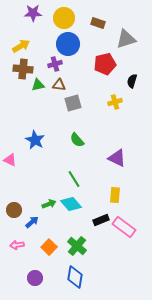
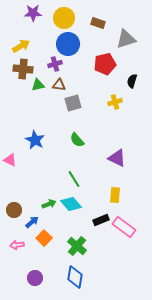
orange square: moved 5 px left, 9 px up
